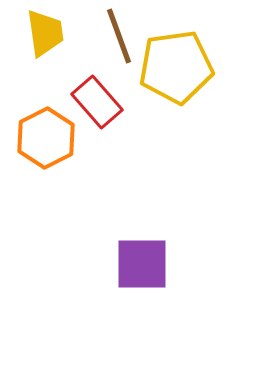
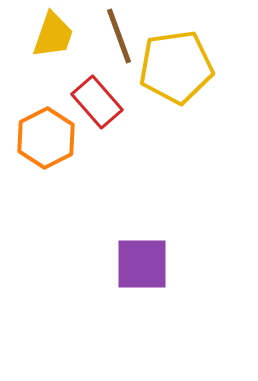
yellow trapezoid: moved 8 px right, 2 px down; rotated 27 degrees clockwise
